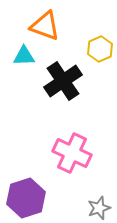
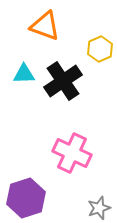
cyan triangle: moved 18 px down
